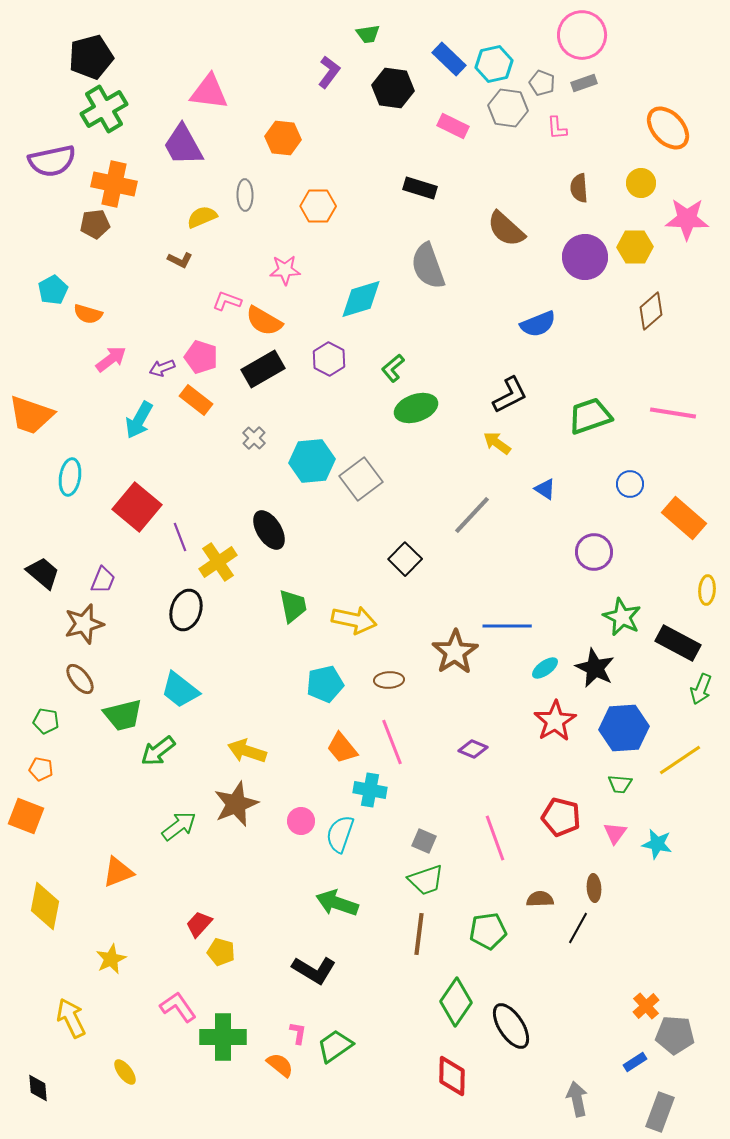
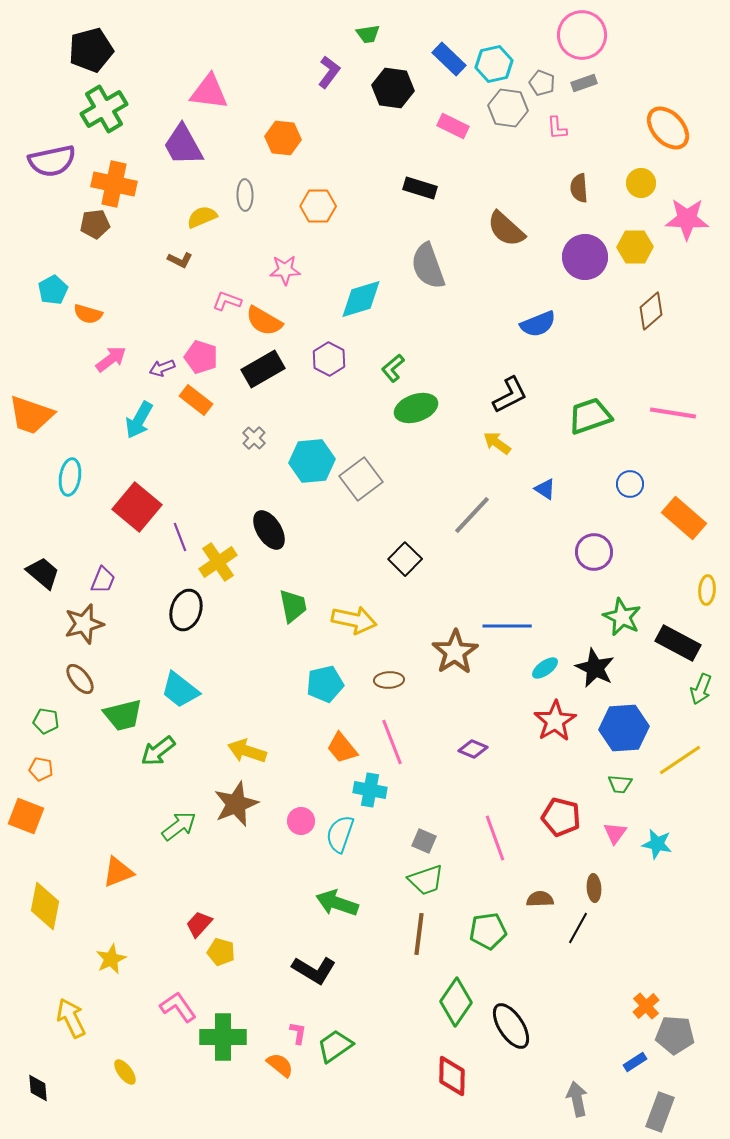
black pentagon at (91, 57): moved 7 px up
